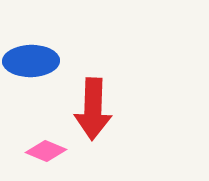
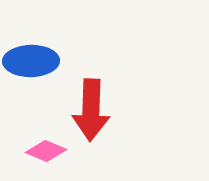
red arrow: moved 2 px left, 1 px down
